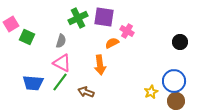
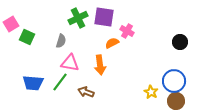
pink triangle: moved 8 px right; rotated 18 degrees counterclockwise
yellow star: rotated 16 degrees counterclockwise
